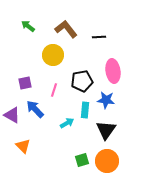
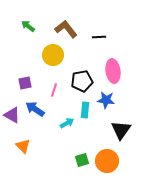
blue arrow: rotated 12 degrees counterclockwise
black triangle: moved 15 px right
